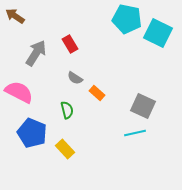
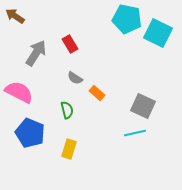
blue pentagon: moved 2 px left
yellow rectangle: moved 4 px right; rotated 60 degrees clockwise
